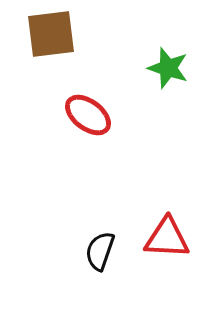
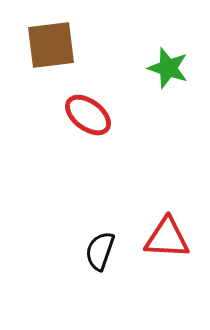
brown square: moved 11 px down
